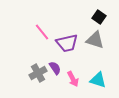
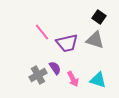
gray cross: moved 2 px down
